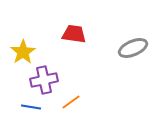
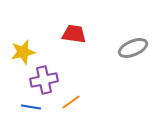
yellow star: rotated 20 degrees clockwise
